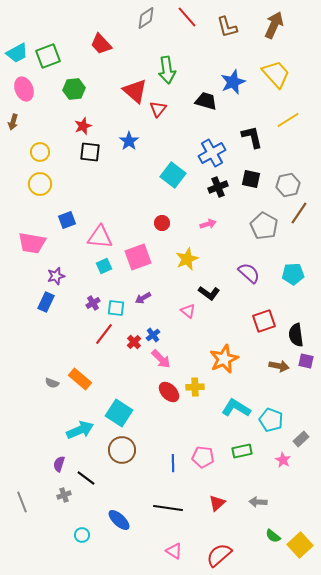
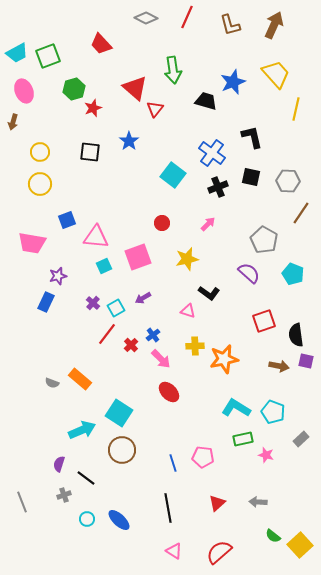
red line at (187, 17): rotated 65 degrees clockwise
gray diamond at (146, 18): rotated 60 degrees clockwise
brown L-shape at (227, 27): moved 3 px right, 2 px up
green arrow at (167, 70): moved 6 px right
pink ellipse at (24, 89): moved 2 px down
green hexagon at (74, 89): rotated 10 degrees counterclockwise
red triangle at (135, 91): moved 3 px up
red triangle at (158, 109): moved 3 px left
yellow line at (288, 120): moved 8 px right, 11 px up; rotated 45 degrees counterclockwise
red star at (83, 126): moved 10 px right, 18 px up
blue cross at (212, 153): rotated 24 degrees counterclockwise
black square at (251, 179): moved 2 px up
gray hexagon at (288, 185): moved 4 px up; rotated 15 degrees clockwise
brown line at (299, 213): moved 2 px right
pink arrow at (208, 224): rotated 28 degrees counterclockwise
gray pentagon at (264, 226): moved 14 px down
pink triangle at (100, 237): moved 4 px left
yellow star at (187, 259): rotated 10 degrees clockwise
cyan pentagon at (293, 274): rotated 25 degrees clockwise
purple star at (56, 276): moved 2 px right
purple cross at (93, 303): rotated 16 degrees counterclockwise
cyan square at (116, 308): rotated 36 degrees counterclockwise
pink triangle at (188, 311): rotated 21 degrees counterclockwise
red line at (104, 334): moved 3 px right
red cross at (134, 342): moved 3 px left, 3 px down
orange star at (224, 359): rotated 12 degrees clockwise
yellow cross at (195, 387): moved 41 px up
cyan pentagon at (271, 420): moved 2 px right, 8 px up
cyan arrow at (80, 430): moved 2 px right
green rectangle at (242, 451): moved 1 px right, 12 px up
pink star at (283, 460): moved 17 px left, 5 px up; rotated 14 degrees counterclockwise
blue line at (173, 463): rotated 18 degrees counterclockwise
black line at (168, 508): rotated 72 degrees clockwise
cyan circle at (82, 535): moved 5 px right, 16 px up
red semicircle at (219, 555): moved 3 px up
